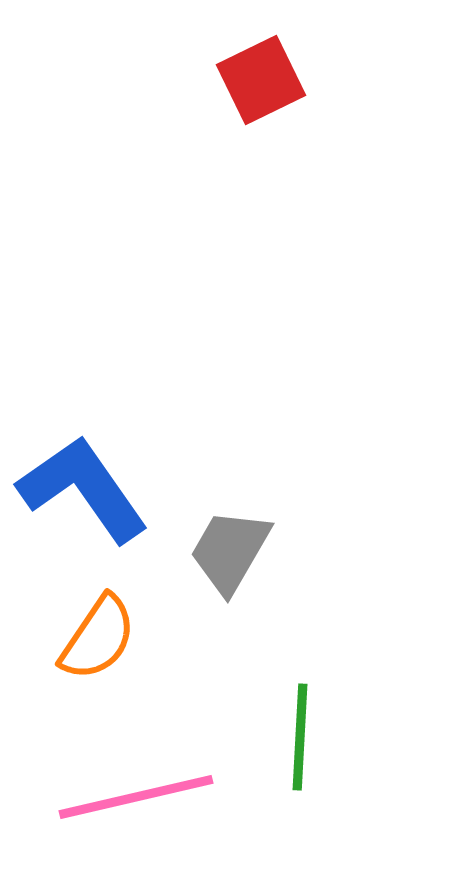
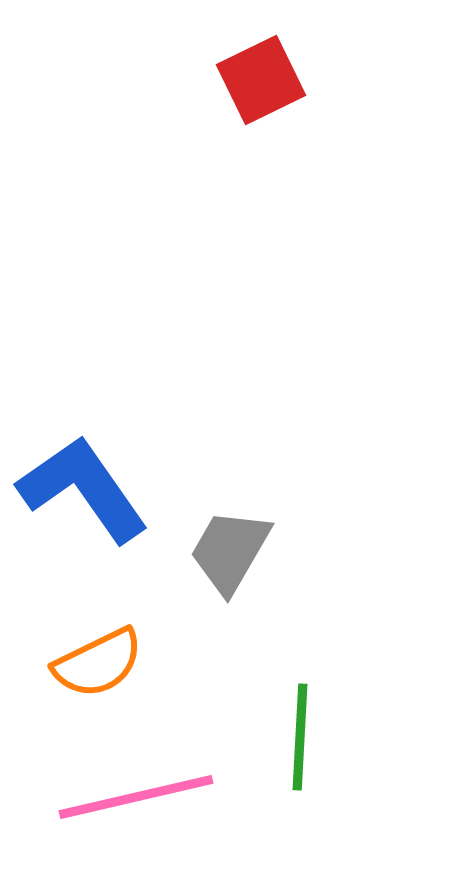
orange semicircle: moved 25 px down; rotated 30 degrees clockwise
